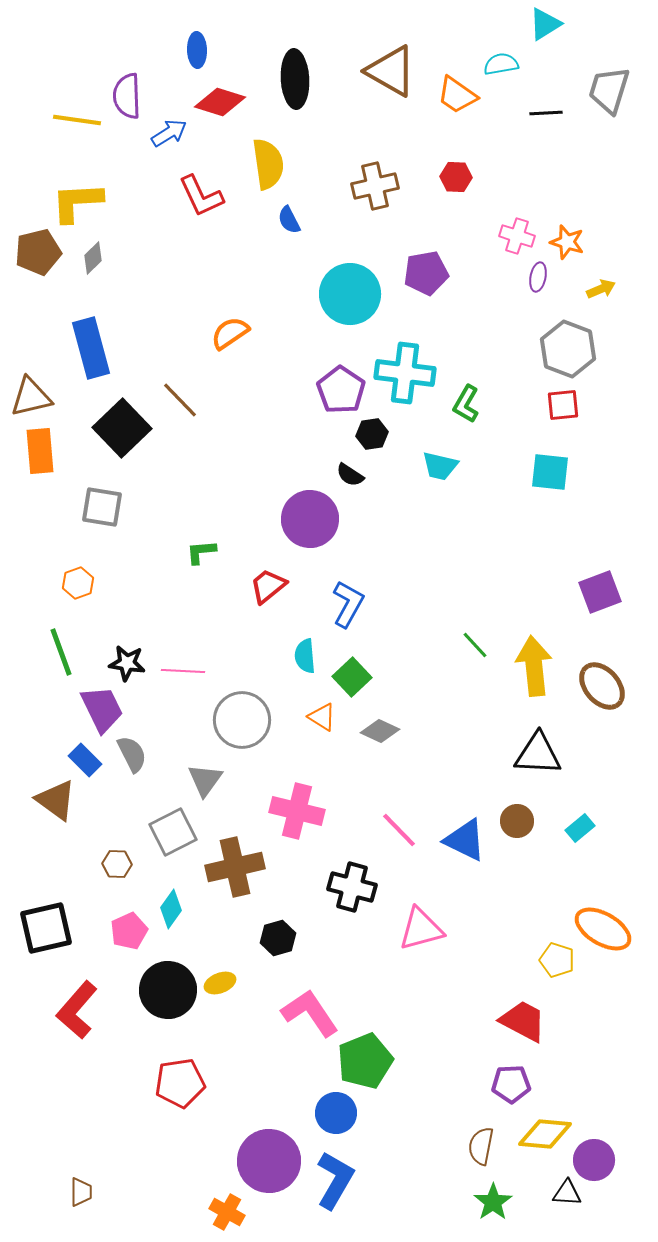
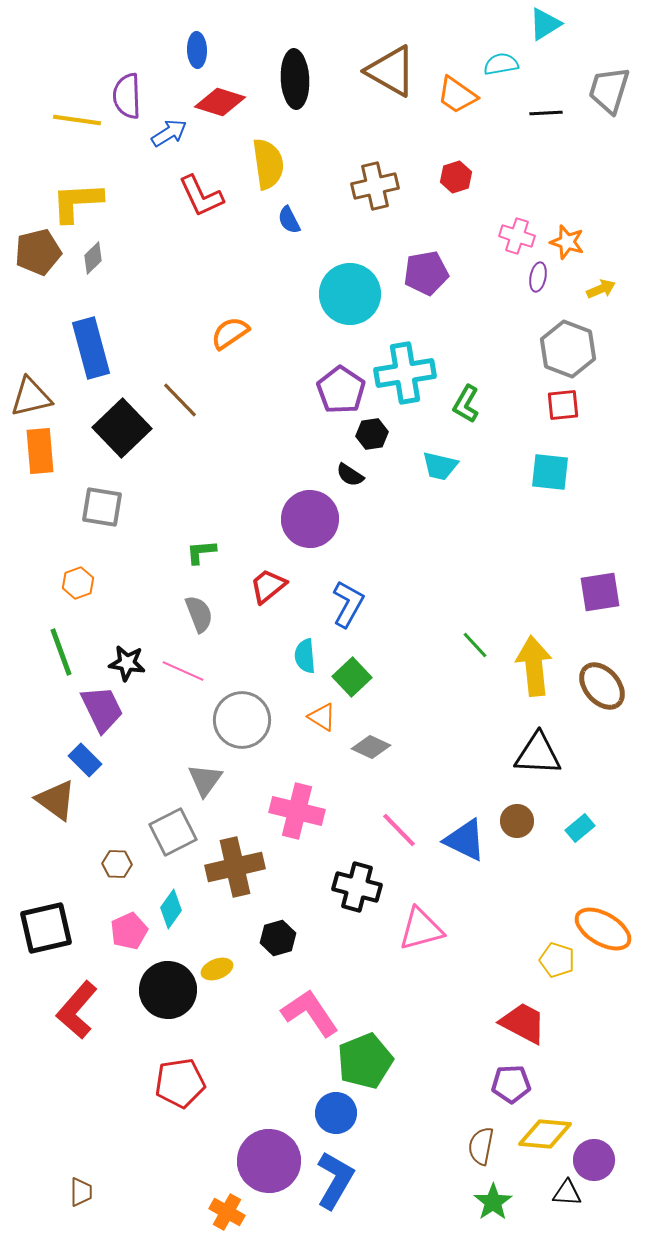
red hexagon at (456, 177): rotated 20 degrees counterclockwise
cyan cross at (405, 373): rotated 16 degrees counterclockwise
purple square at (600, 592): rotated 12 degrees clockwise
pink line at (183, 671): rotated 21 degrees clockwise
gray diamond at (380, 731): moved 9 px left, 16 px down
gray semicircle at (132, 754): moved 67 px right, 140 px up; rotated 6 degrees clockwise
black cross at (352, 887): moved 5 px right
yellow ellipse at (220, 983): moved 3 px left, 14 px up
red trapezoid at (523, 1021): moved 2 px down
